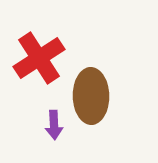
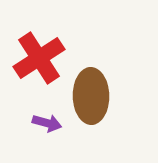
purple arrow: moved 7 px left, 2 px up; rotated 72 degrees counterclockwise
